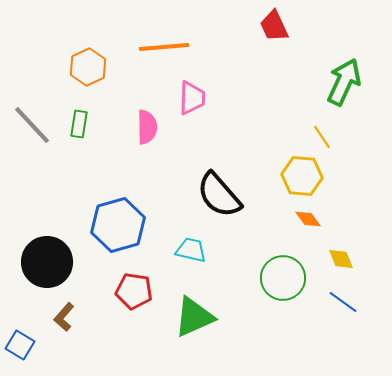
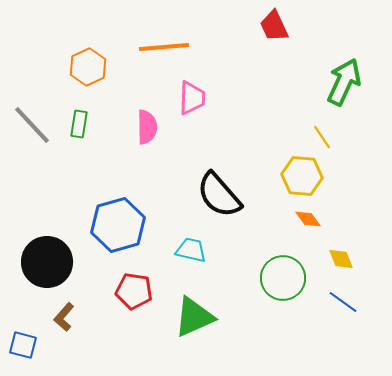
blue square: moved 3 px right; rotated 16 degrees counterclockwise
